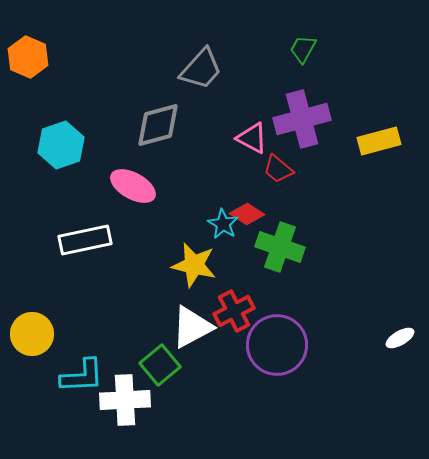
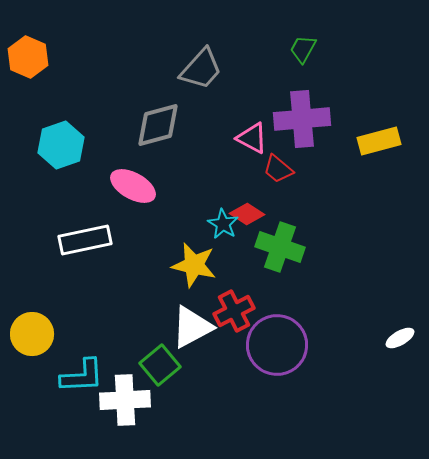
purple cross: rotated 10 degrees clockwise
